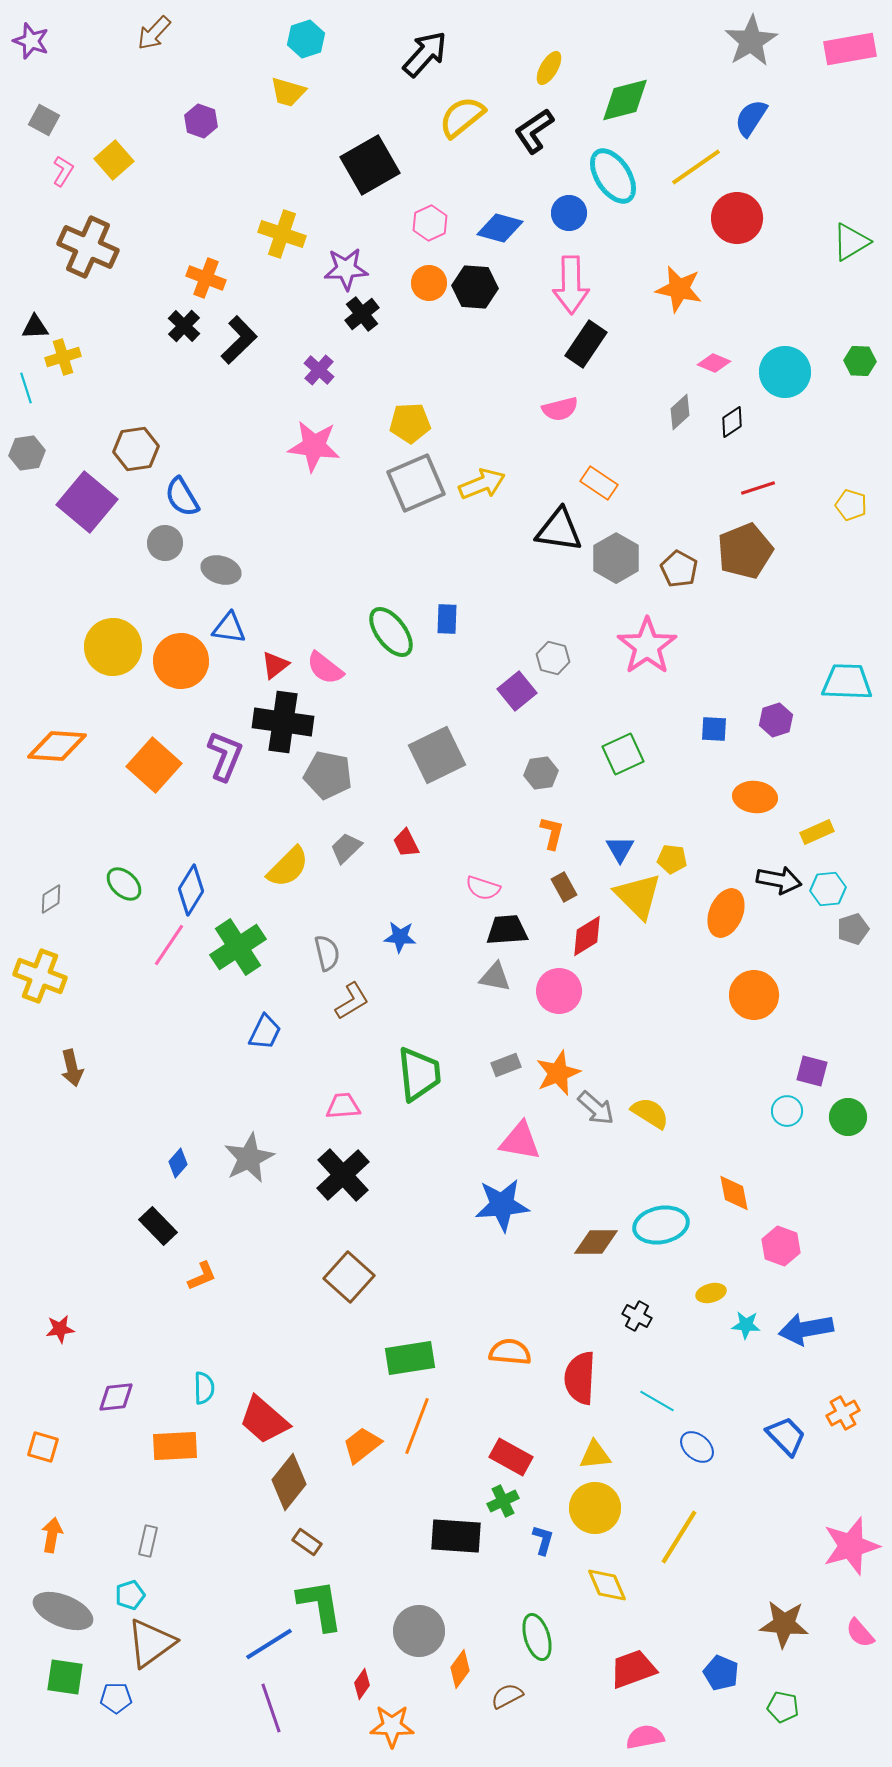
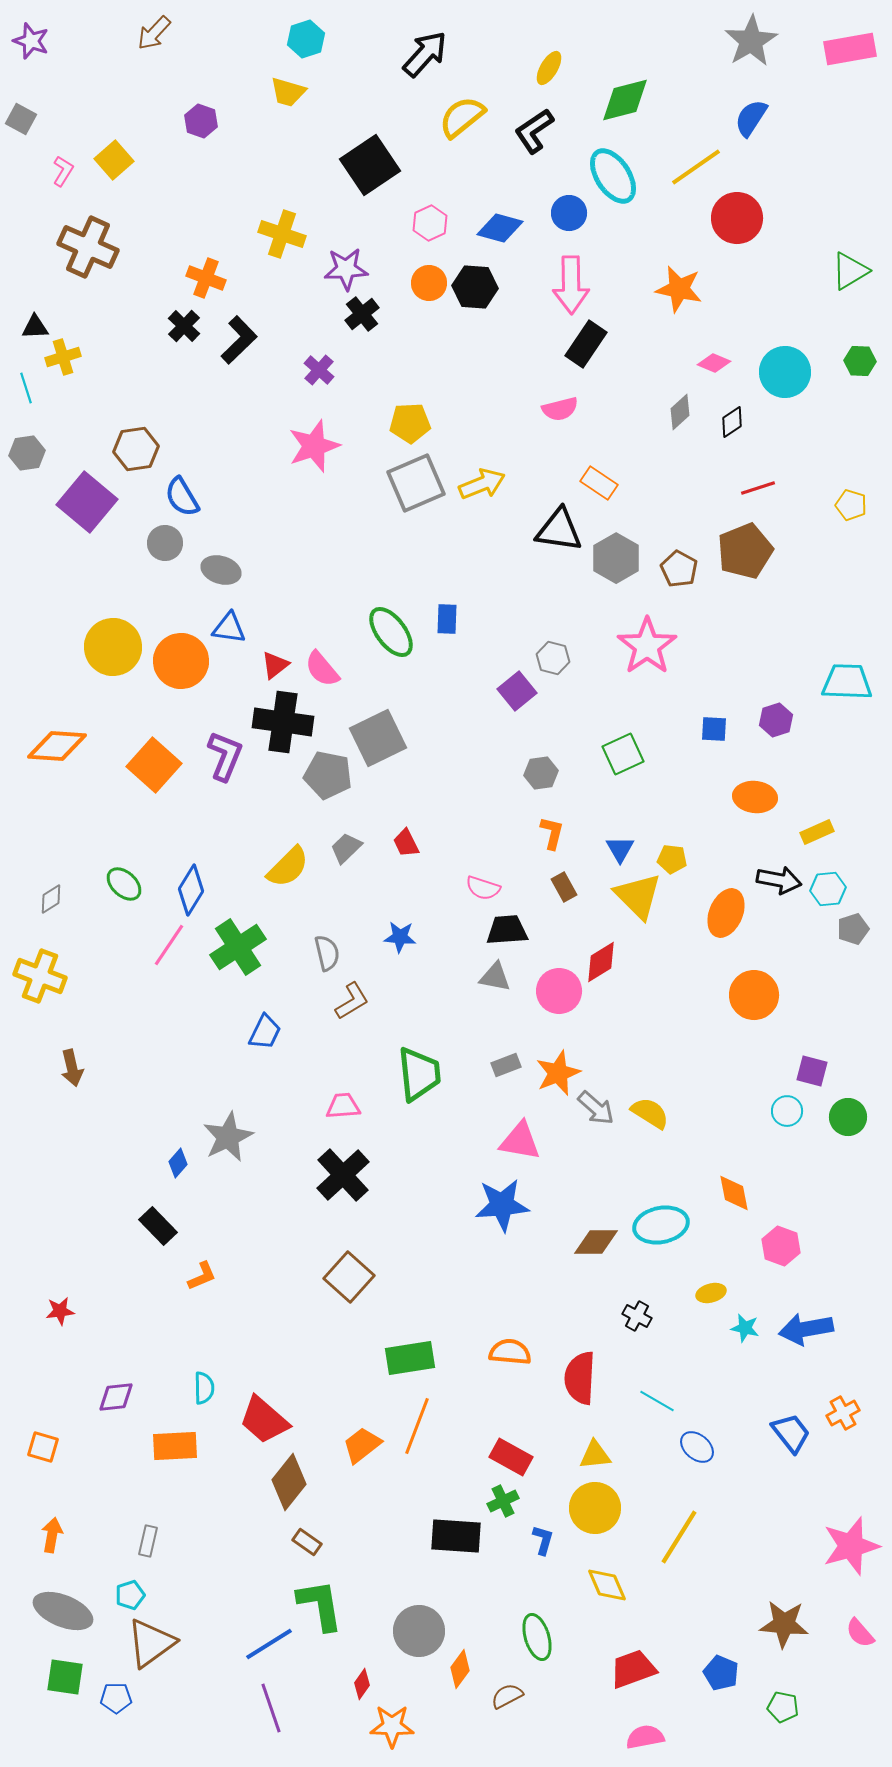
gray square at (44, 120): moved 23 px left, 1 px up
black square at (370, 165): rotated 4 degrees counterclockwise
green triangle at (851, 242): moved 1 px left, 29 px down
pink star at (314, 446): rotated 26 degrees counterclockwise
pink semicircle at (325, 668): moved 3 px left, 1 px down; rotated 12 degrees clockwise
gray square at (437, 755): moved 59 px left, 17 px up
red diamond at (587, 936): moved 14 px right, 26 px down
gray star at (249, 1158): moved 21 px left, 21 px up
cyan star at (746, 1325): moved 1 px left, 3 px down; rotated 8 degrees clockwise
red star at (60, 1329): moved 18 px up
blue trapezoid at (786, 1436): moved 5 px right, 3 px up; rotated 6 degrees clockwise
